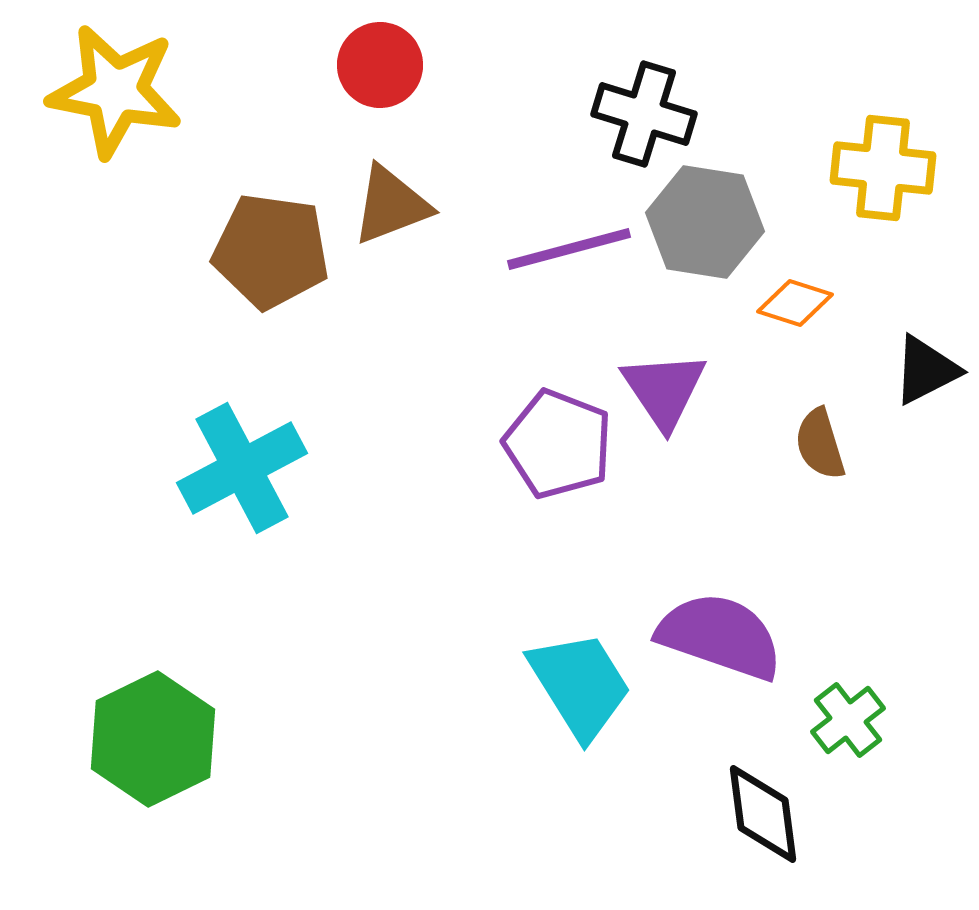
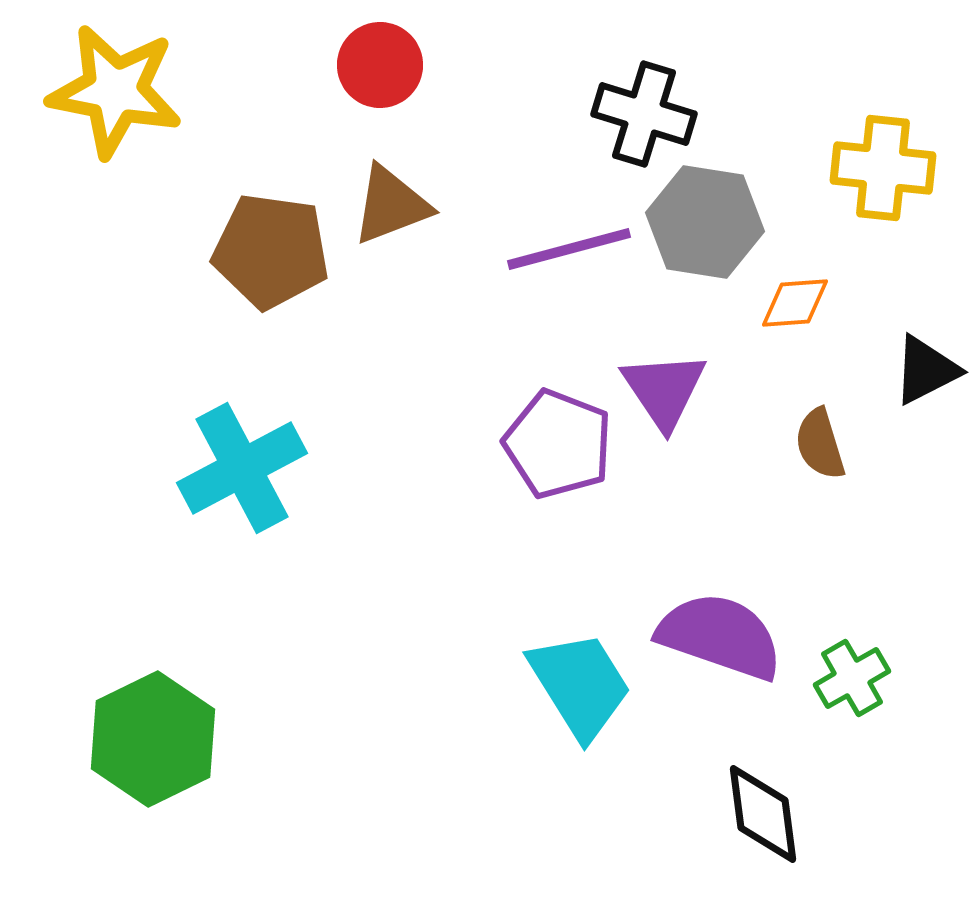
orange diamond: rotated 22 degrees counterclockwise
green cross: moved 4 px right, 42 px up; rotated 8 degrees clockwise
